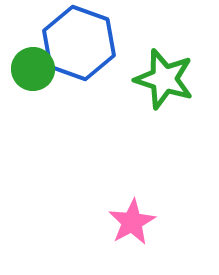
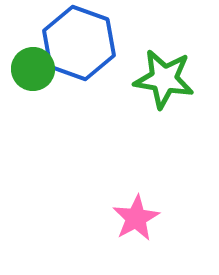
green star: rotated 8 degrees counterclockwise
pink star: moved 4 px right, 4 px up
